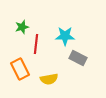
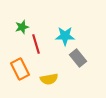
red line: rotated 24 degrees counterclockwise
gray rectangle: rotated 24 degrees clockwise
